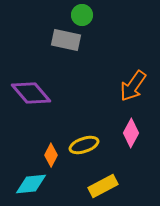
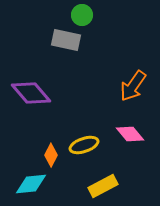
pink diamond: moved 1 px left, 1 px down; rotated 68 degrees counterclockwise
